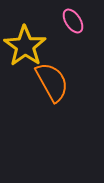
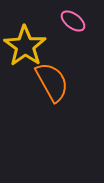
pink ellipse: rotated 20 degrees counterclockwise
